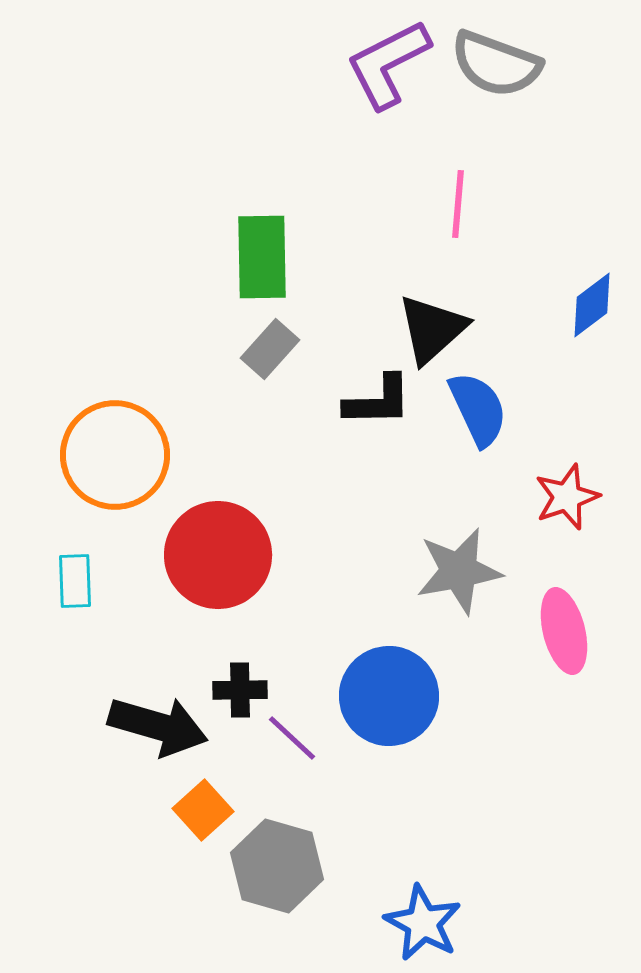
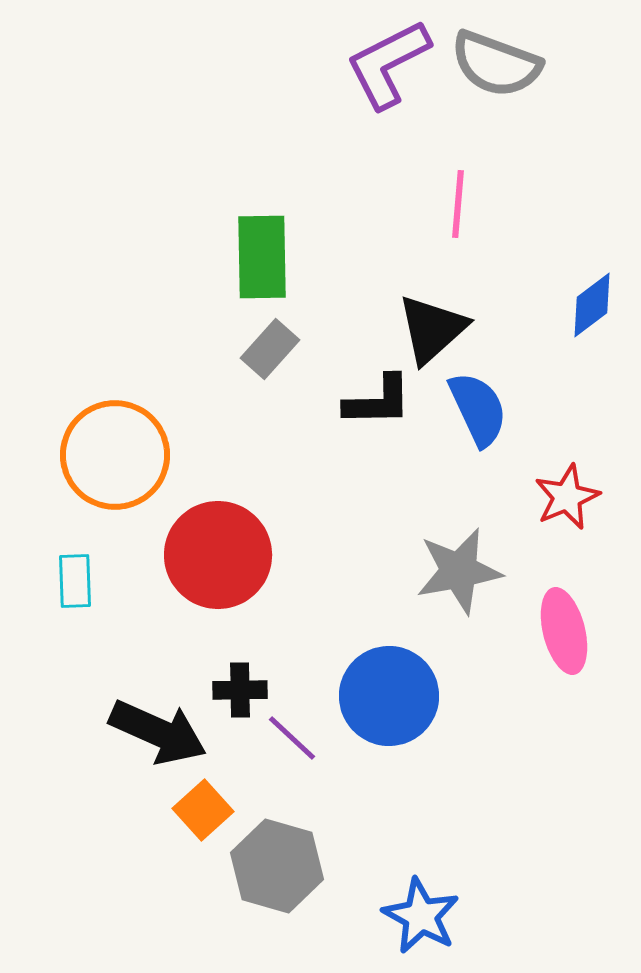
red star: rotated 4 degrees counterclockwise
black arrow: moved 6 px down; rotated 8 degrees clockwise
blue star: moved 2 px left, 7 px up
